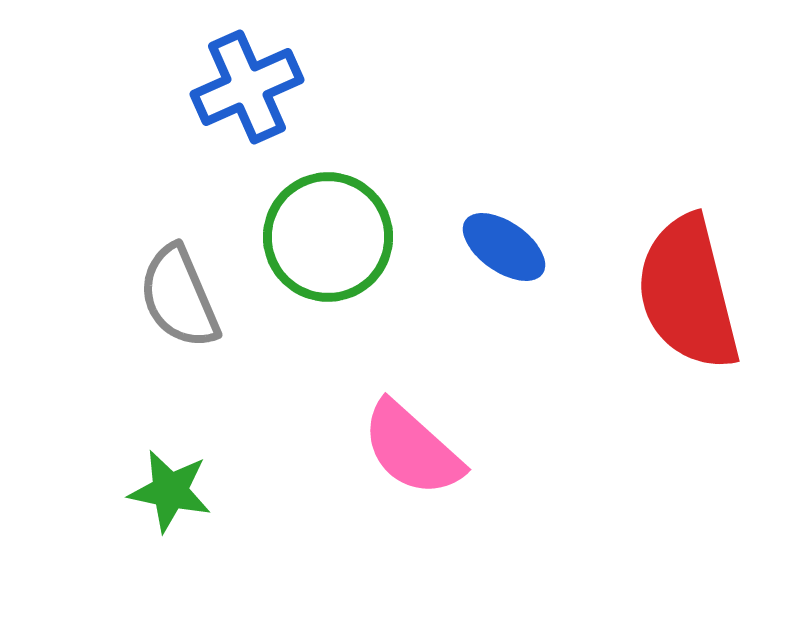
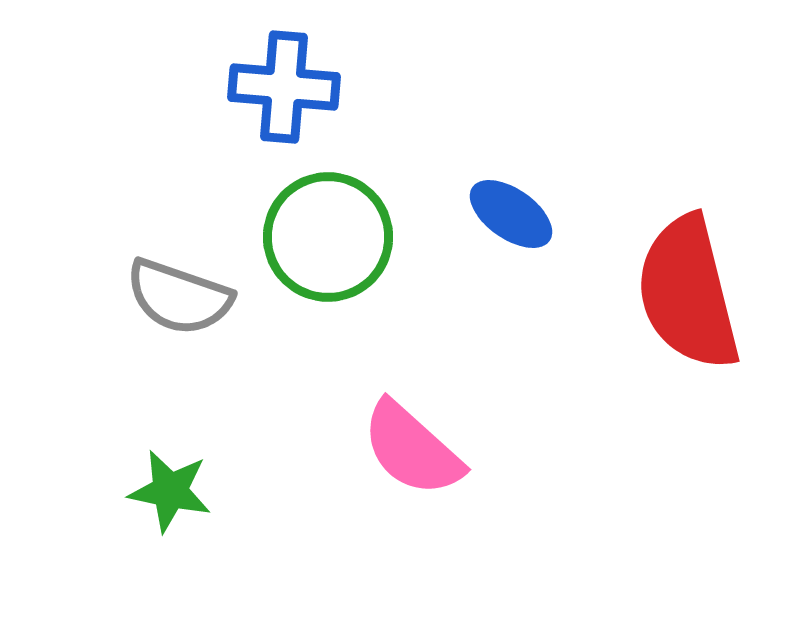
blue cross: moved 37 px right; rotated 29 degrees clockwise
blue ellipse: moved 7 px right, 33 px up
gray semicircle: rotated 48 degrees counterclockwise
